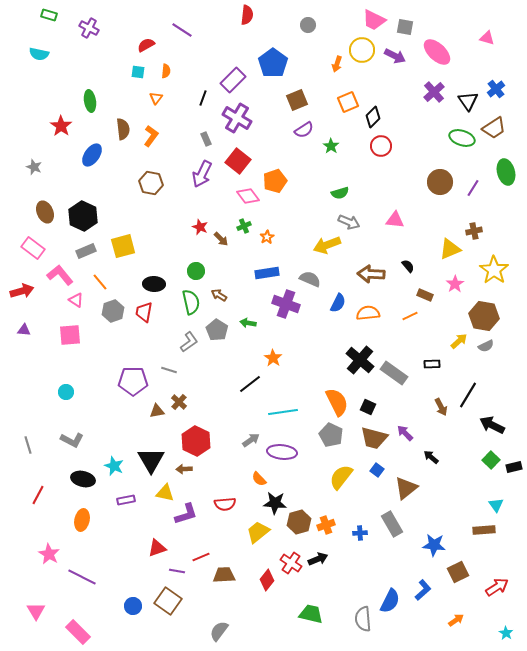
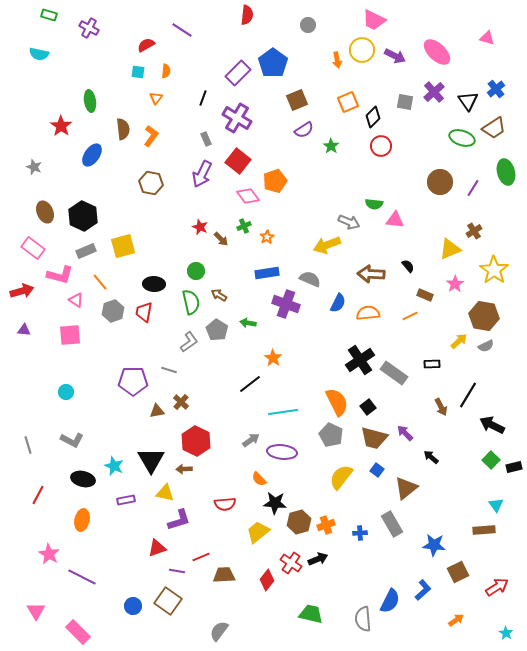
gray square at (405, 27): moved 75 px down
orange arrow at (337, 64): moved 4 px up; rotated 28 degrees counterclockwise
purple rectangle at (233, 80): moved 5 px right, 7 px up
green semicircle at (340, 193): moved 34 px right, 11 px down; rotated 24 degrees clockwise
brown cross at (474, 231): rotated 21 degrees counterclockwise
pink L-shape at (60, 275): rotated 144 degrees clockwise
black cross at (360, 360): rotated 16 degrees clockwise
brown cross at (179, 402): moved 2 px right
black square at (368, 407): rotated 28 degrees clockwise
purple L-shape at (186, 514): moved 7 px left, 6 px down
